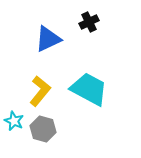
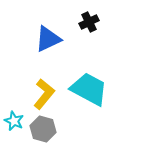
yellow L-shape: moved 4 px right, 3 px down
